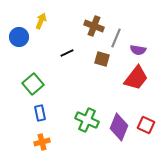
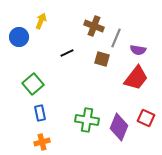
green cross: rotated 15 degrees counterclockwise
red square: moved 7 px up
